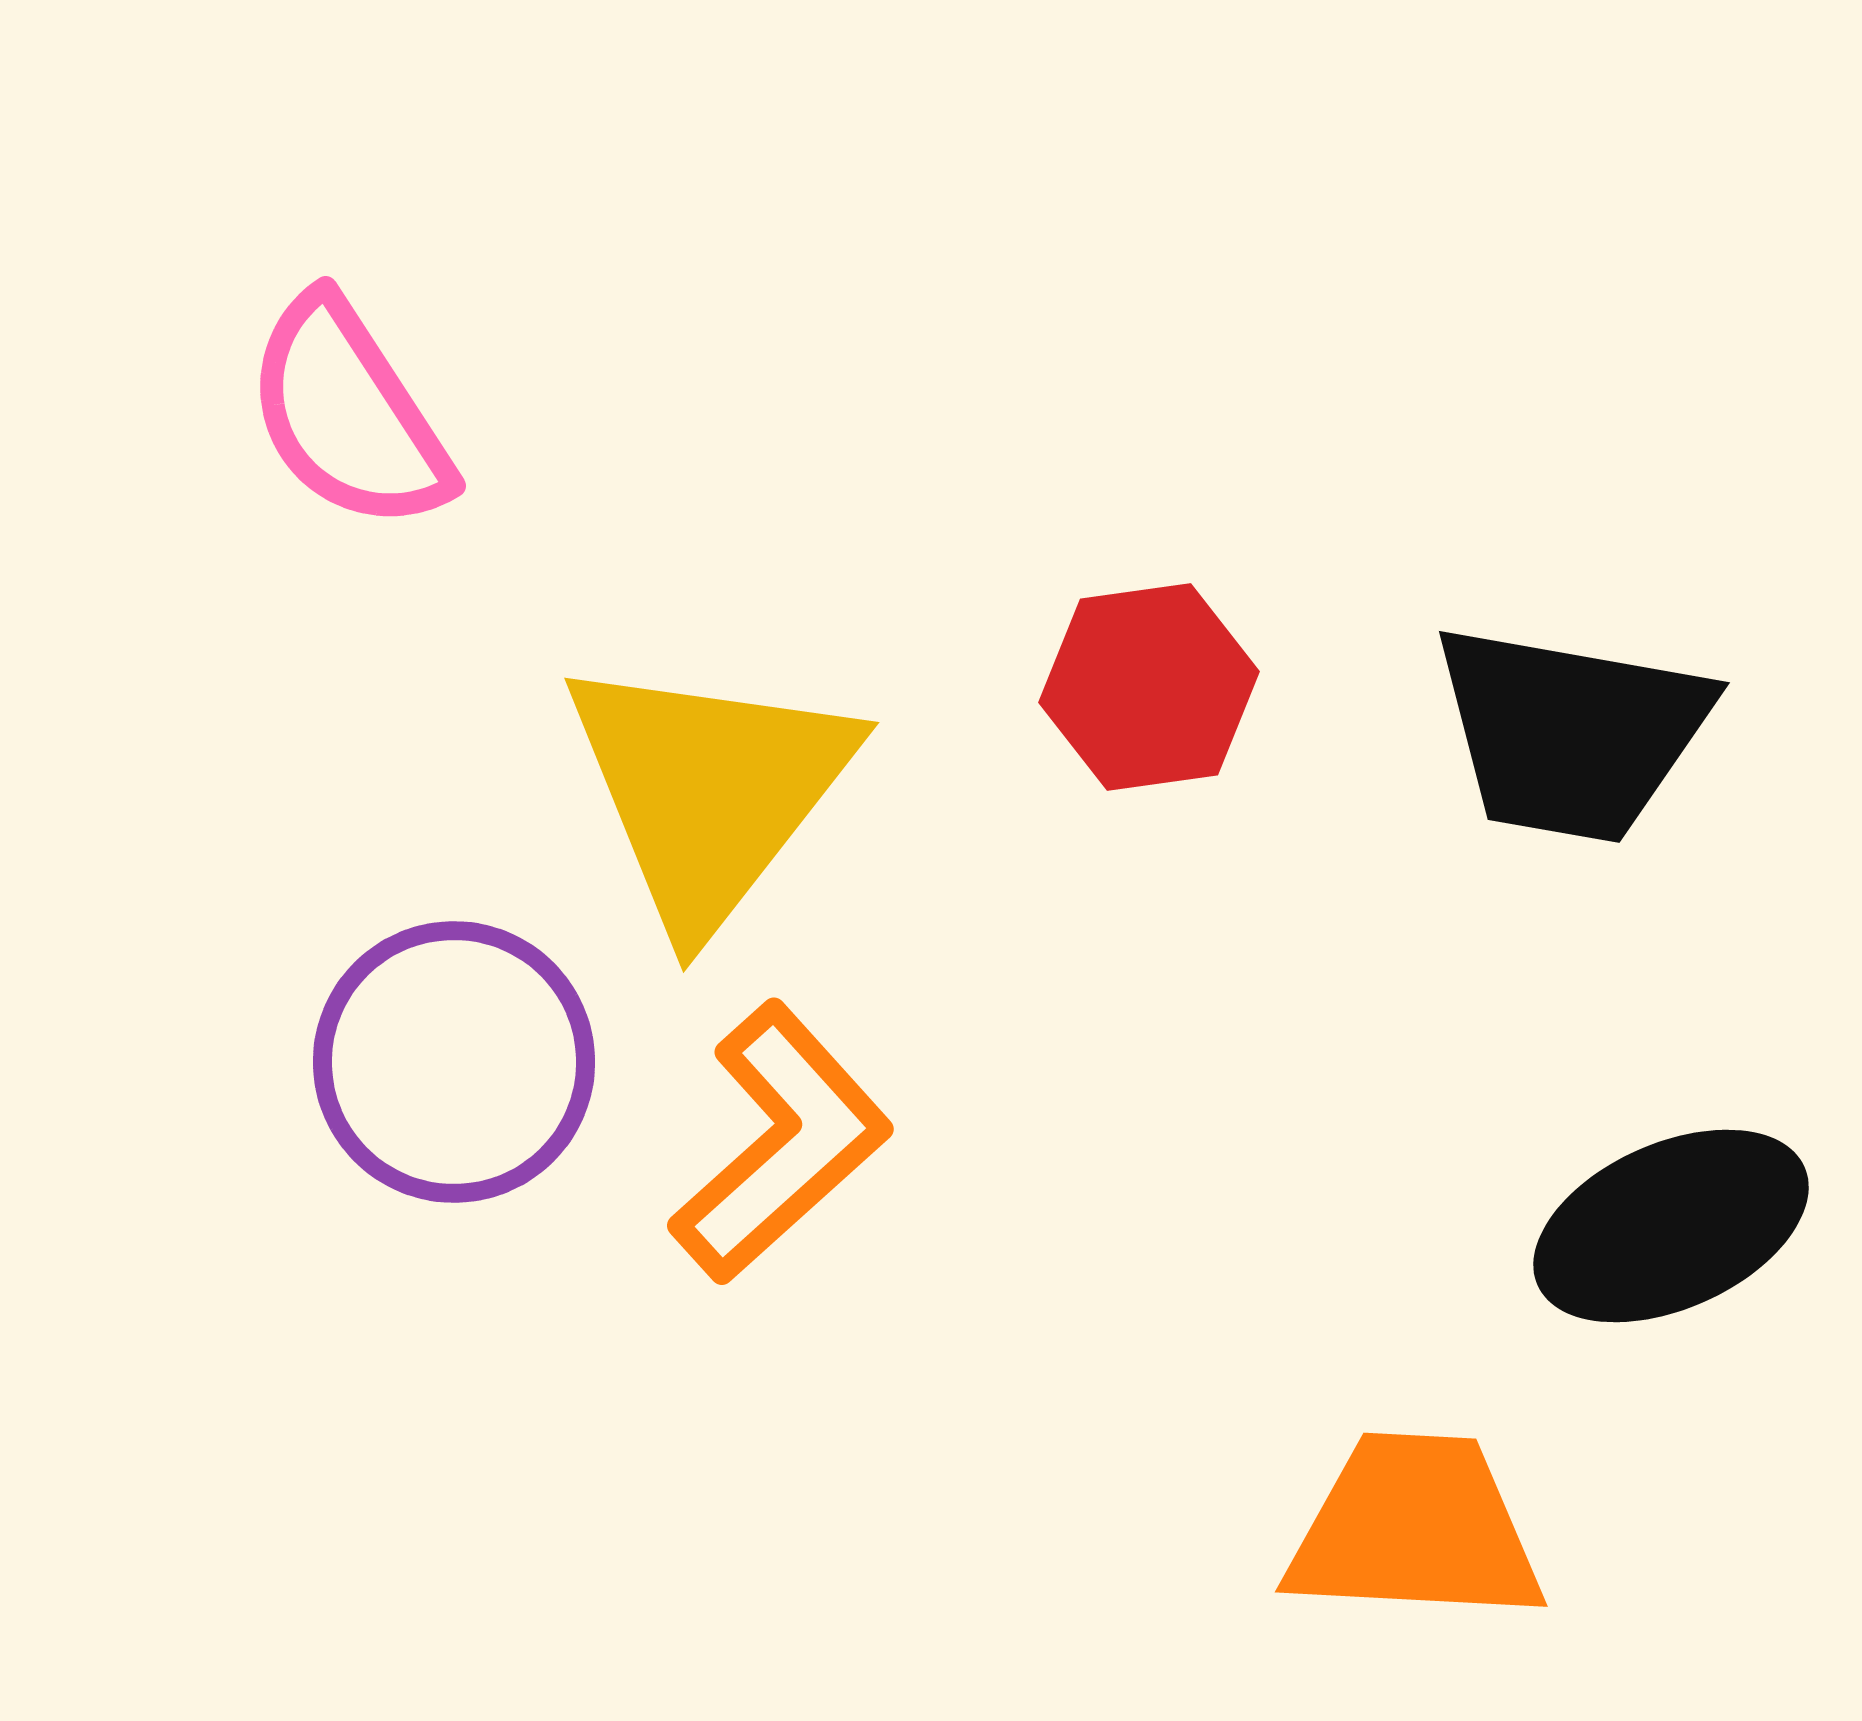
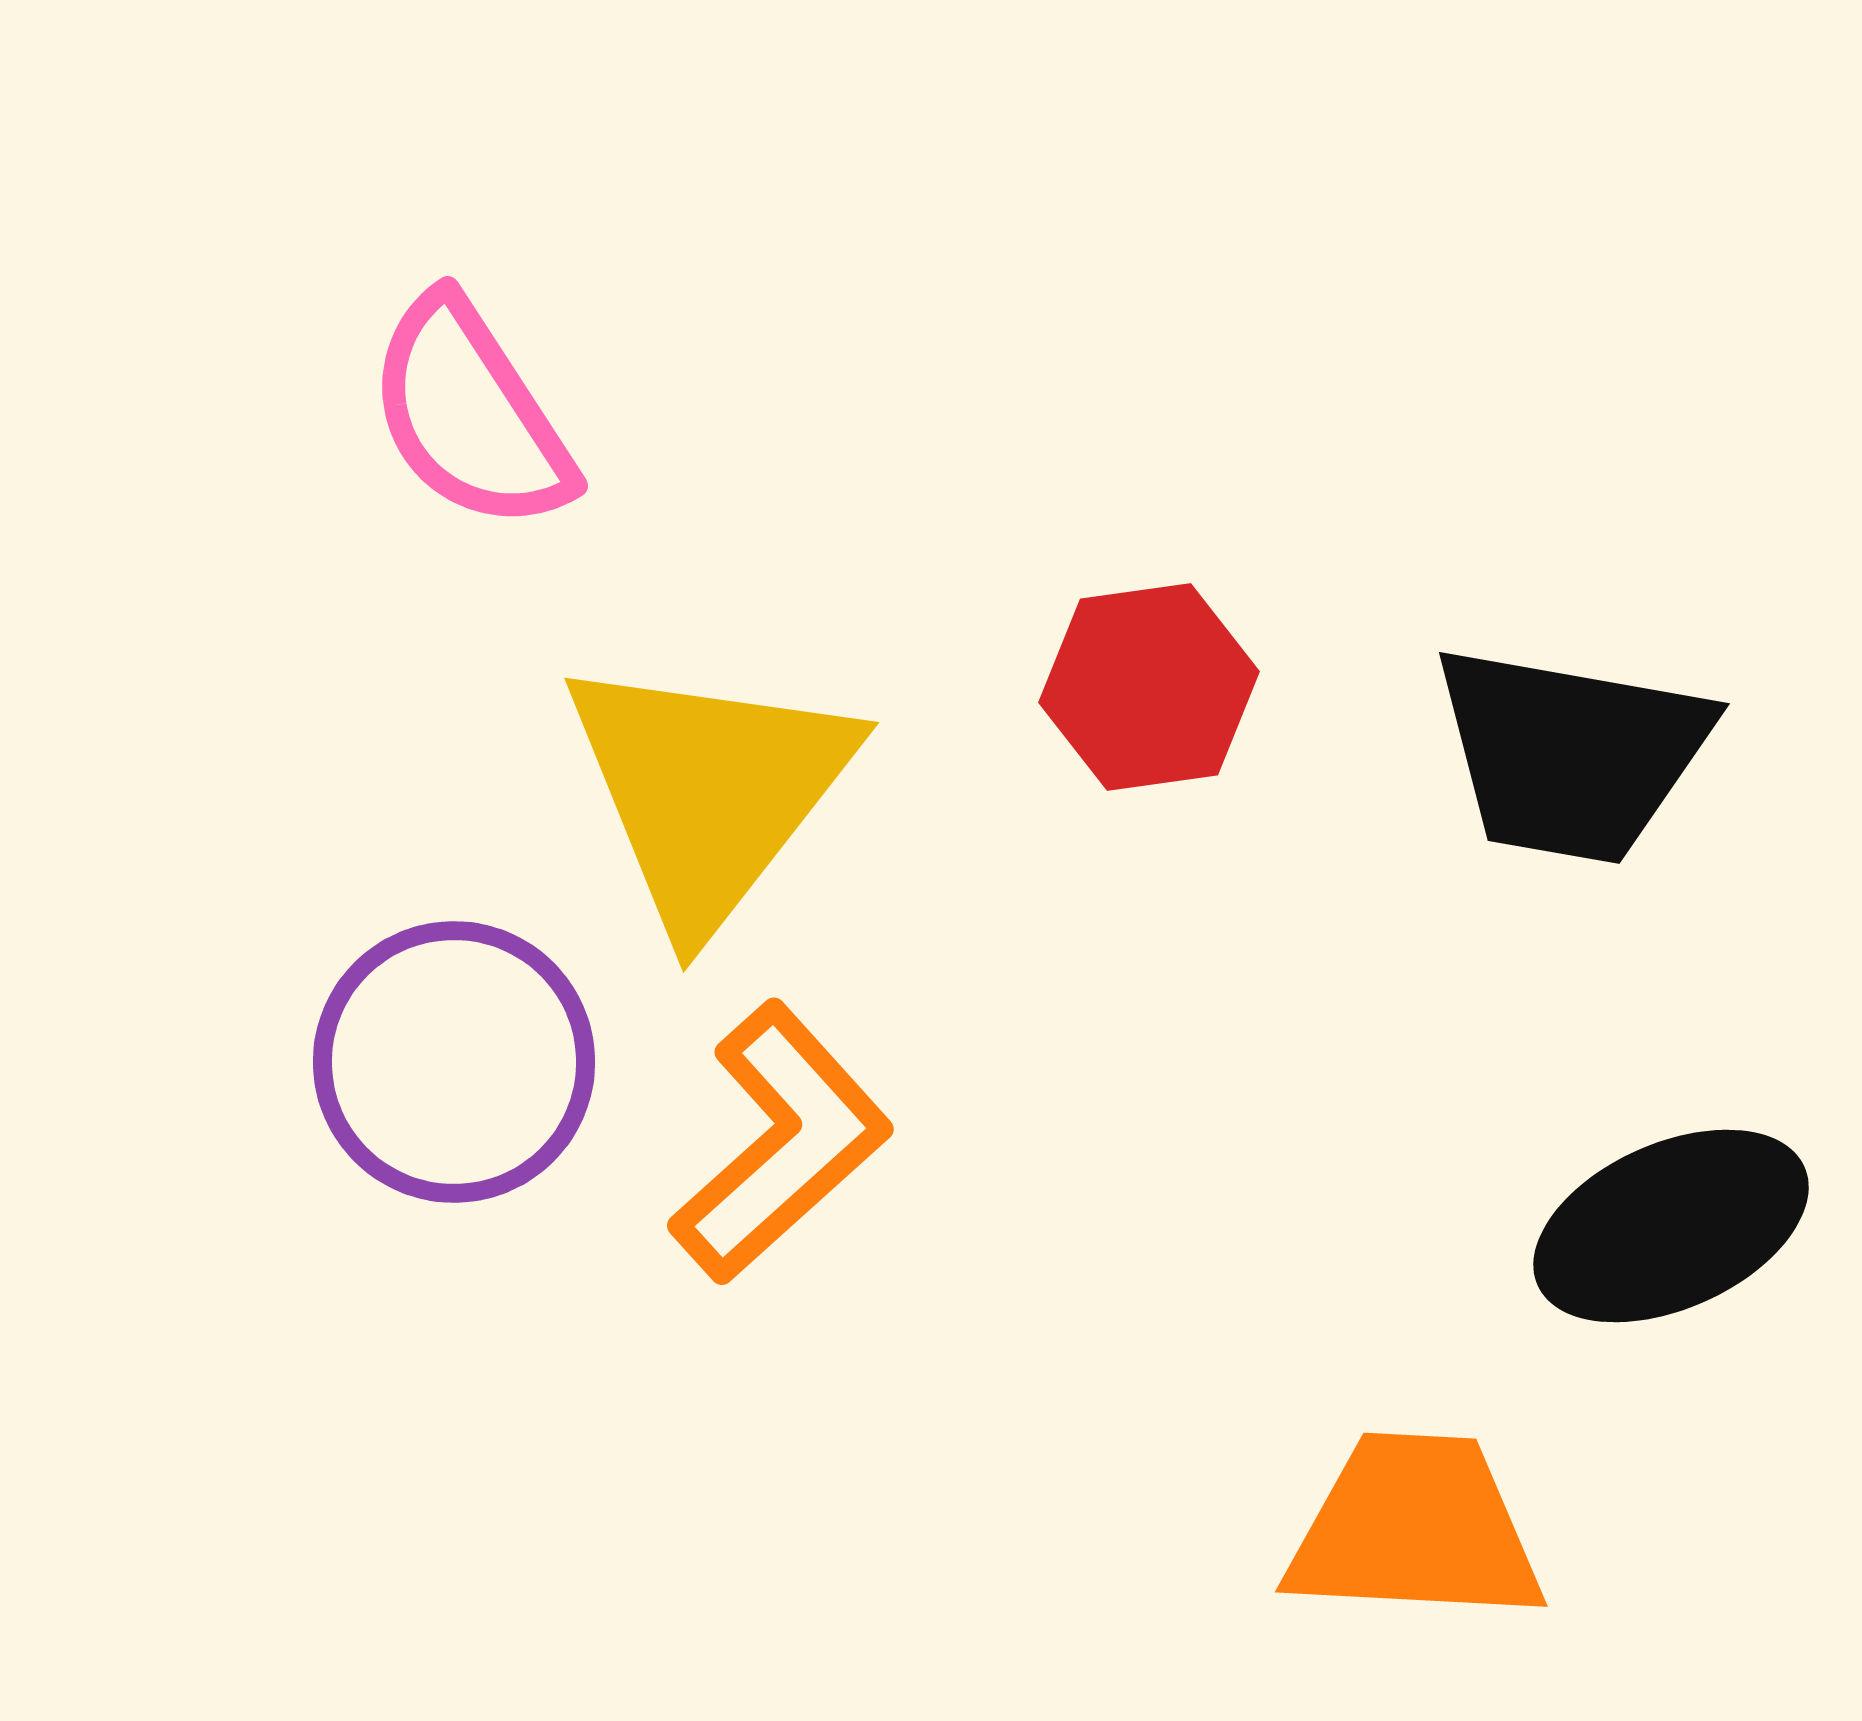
pink semicircle: moved 122 px right
black trapezoid: moved 21 px down
